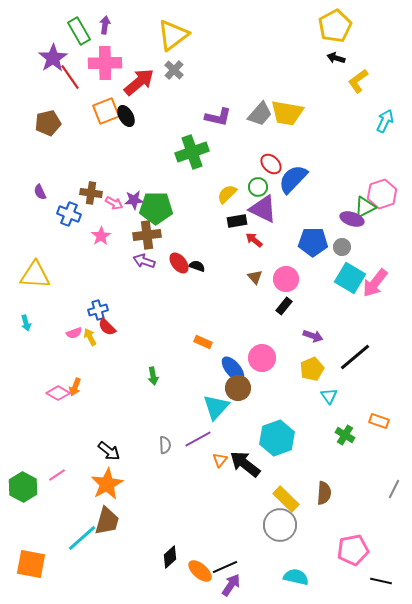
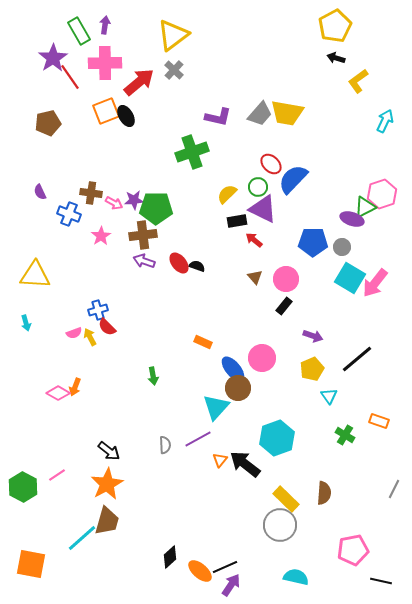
brown cross at (147, 235): moved 4 px left
black line at (355, 357): moved 2 px right, 2 px down
